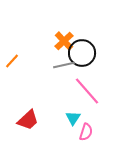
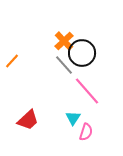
gray line: rotated 60 degrees clockwise
